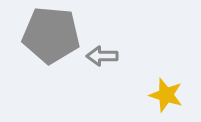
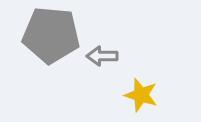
yellow star: moved 25 px left
